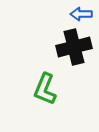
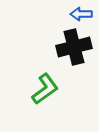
green L-shape: rotated 148 degrees counterclockwise
